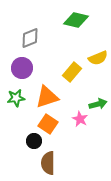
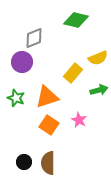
gray diamond: moved 4 px right
purple circle: moved 6 px up
yellow rectangle: moved 1 px right, 1 px down
green star: rotated 30 degrees clockwise
green arrow: moved 1 px right, 14 px up
pink star: moved 1 px left, 1 px down
orange square: moved 1 px right, 1 px down
black circle: moved 10 px left, 21 px down
